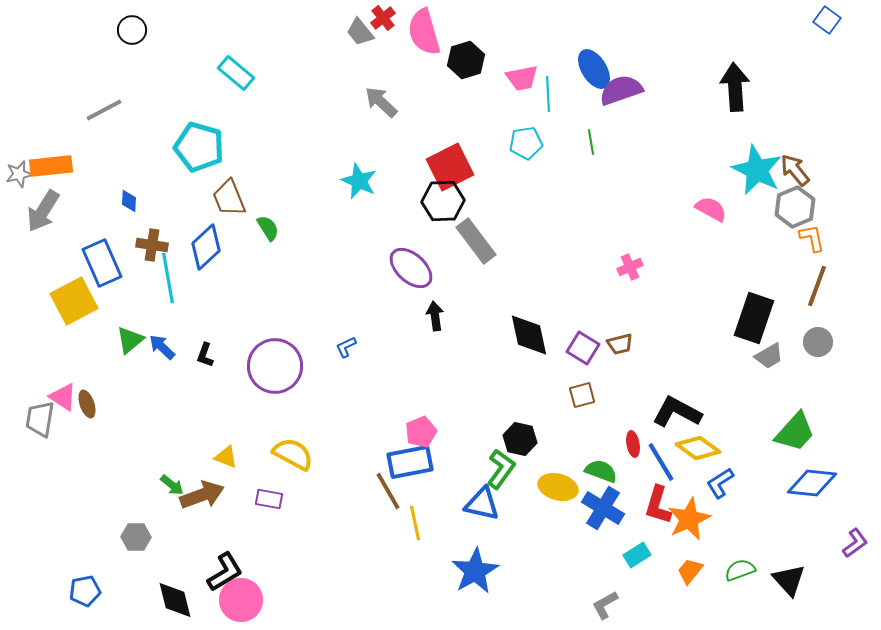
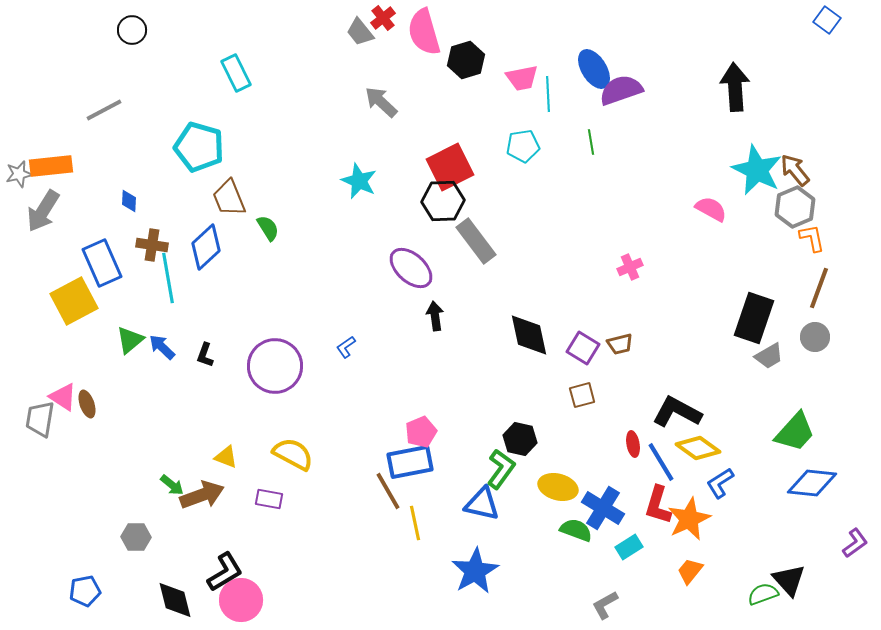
cyan rectangle at (236, 73): rotated 24 degrees clockwise
cyan pentagon at (526, 143): moved 3 px left, 3 px down
brown line at (817, 286): moved 2 px right, 2 px down
gray circle at (818, 342): moved 3 px left, 5 px up
blue L-shape at (346, 347): rotated 10 degrees counterclockwise
green semicircle at (601, 471): moved 25 px left, 59 px down
cyan rectangle at (637, 555): moved 8 px left, 8 px up
green semicircle at (740, 570): moved 23 px right, 24 px down
